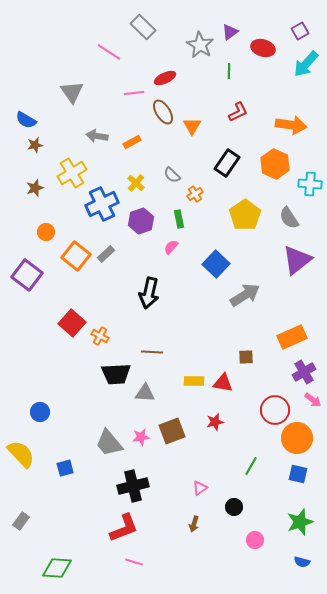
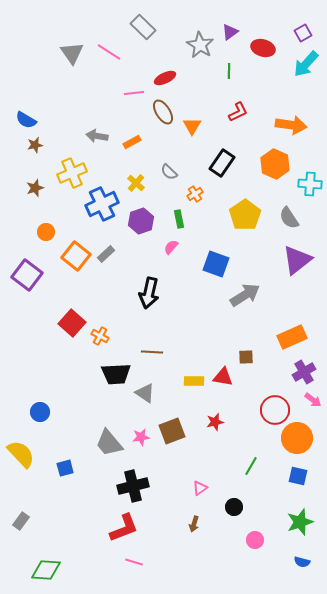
purple square at (300, 31): moved 3 px right, 2 px down
gray triangle at (72, 92): moved 39 px up
black rectangle at (227, 163): moved 5 px left
yellow cross at (72, 173): rotated 8 degrees clockwise
gray semicircle at (172, 175): moved 3 px left, 3 px up
blue square at (216, 264): rotated 24 degrees counterclockwise
red triangle at (223, 383): moved 6 px up
gray triangle at (145, 393): rotated 30 degrees clockwise
blue square at (298, 474): moved 2 px down
green diamond at (57, 568): moved 11 px left, 2 px down
